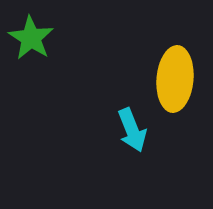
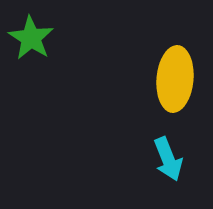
cyan arrow: moved 36 px right, 29 px down
